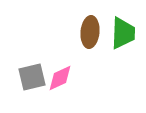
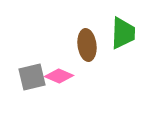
brown ellipse: moved 3 px left, 13 px down; rotated 12 degrees counterclockwise
pink diamond: moved 1 px left, 2 px up; rotated 48 degrees clockwise
